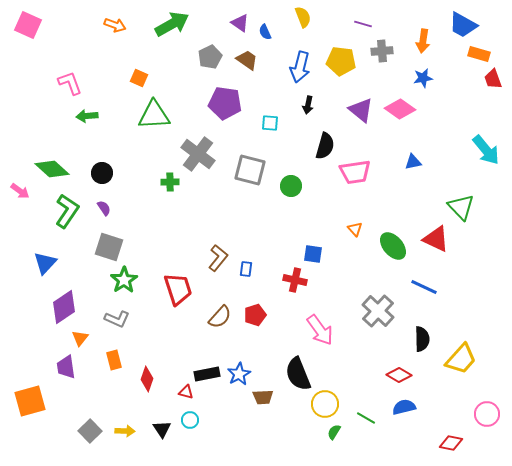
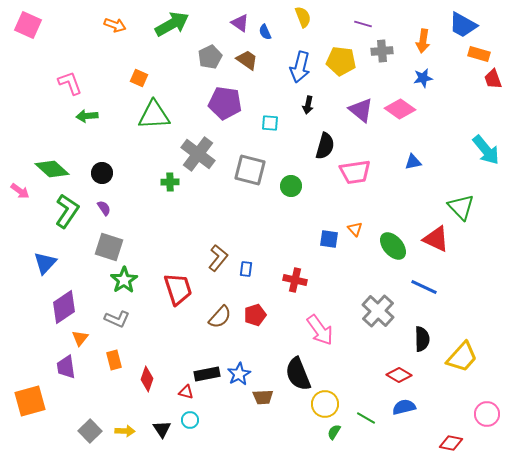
blue square at (313, 254): moved 16 px right, 15 px up
yellow trapezoid at (461, 359): moved 1 px right, 2 px up
